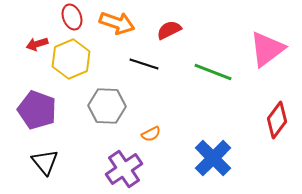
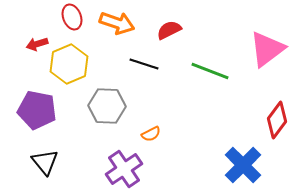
yellow hexagon: moved 2 px left, 5 px down
green line: moved 3 px left, 1 px up
purple pentagon: rotated 9 degrees counterclockwise
blue cross: moved 30 px right, 7 px down
